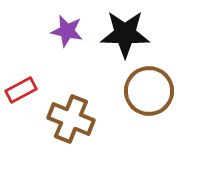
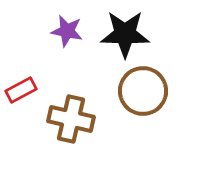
brown circle: moved 6 px left
brown cross: rotated 9 degrees counterclockwise
